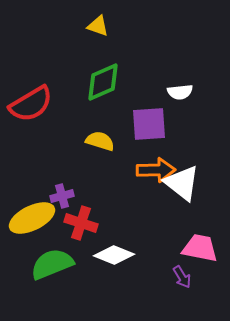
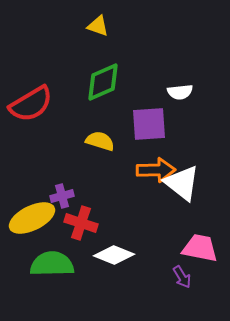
green semicircle: rotated 21 degrees clockwise
